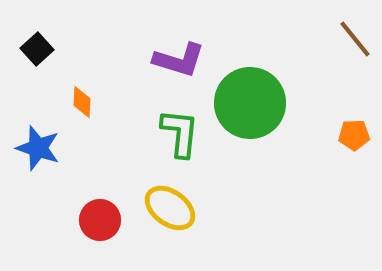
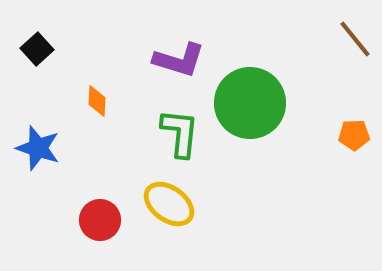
orange diamond: moved 15 px right, 1 px up
yellow ellipse: moved 1 px left, 4 px up
